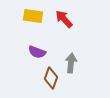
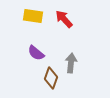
purple semicircle: moved 1 px left, 1 px down; rotated 18 degrees clockwise
